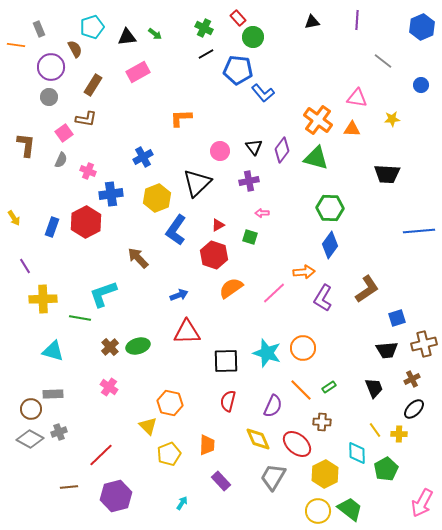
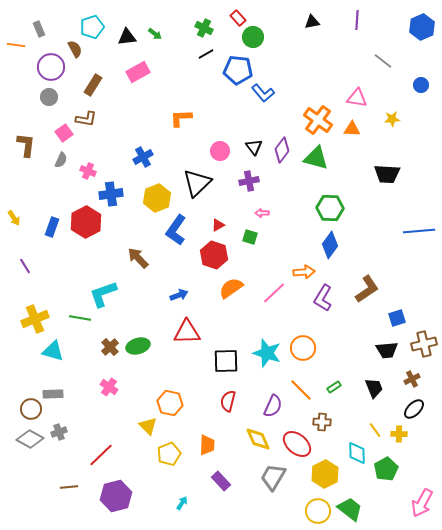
yellow cross at (43, 299): moved 8 px left, 20 px down; rotated 20 degrees counterclockwise
green rectangle at (329, 387): moved 5 px right
